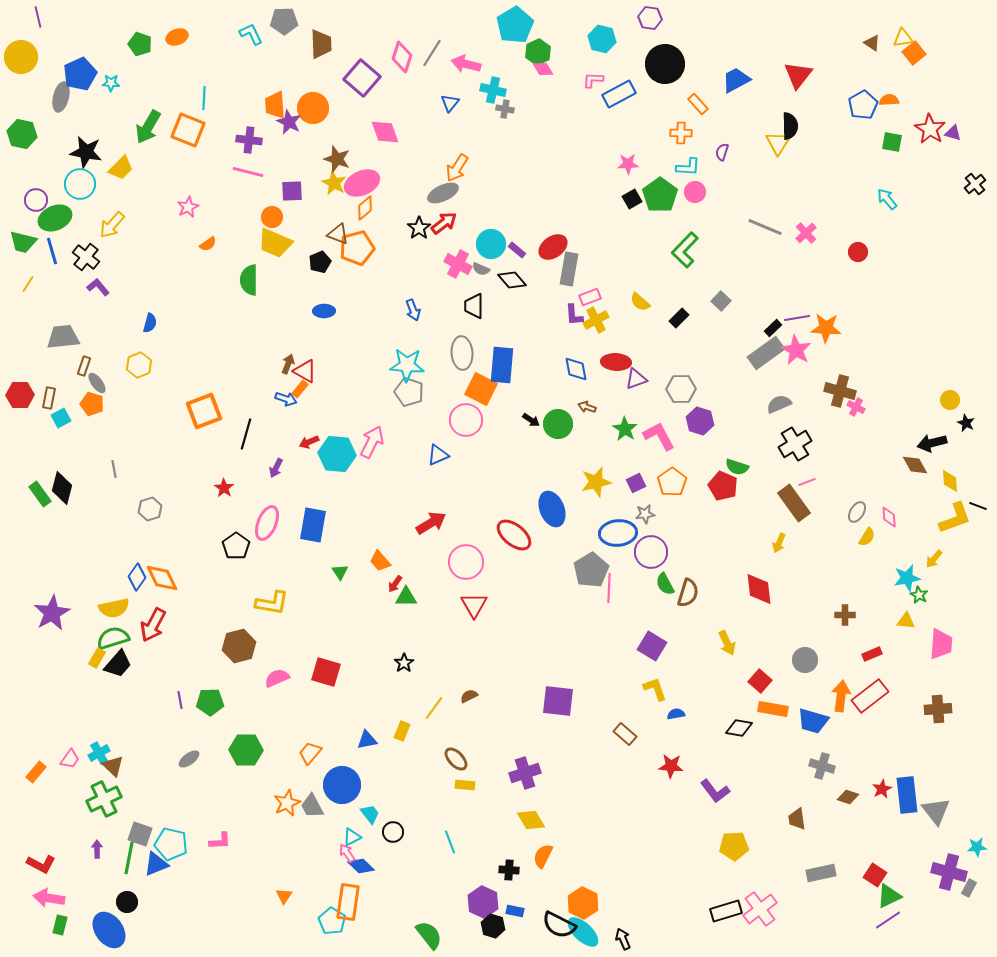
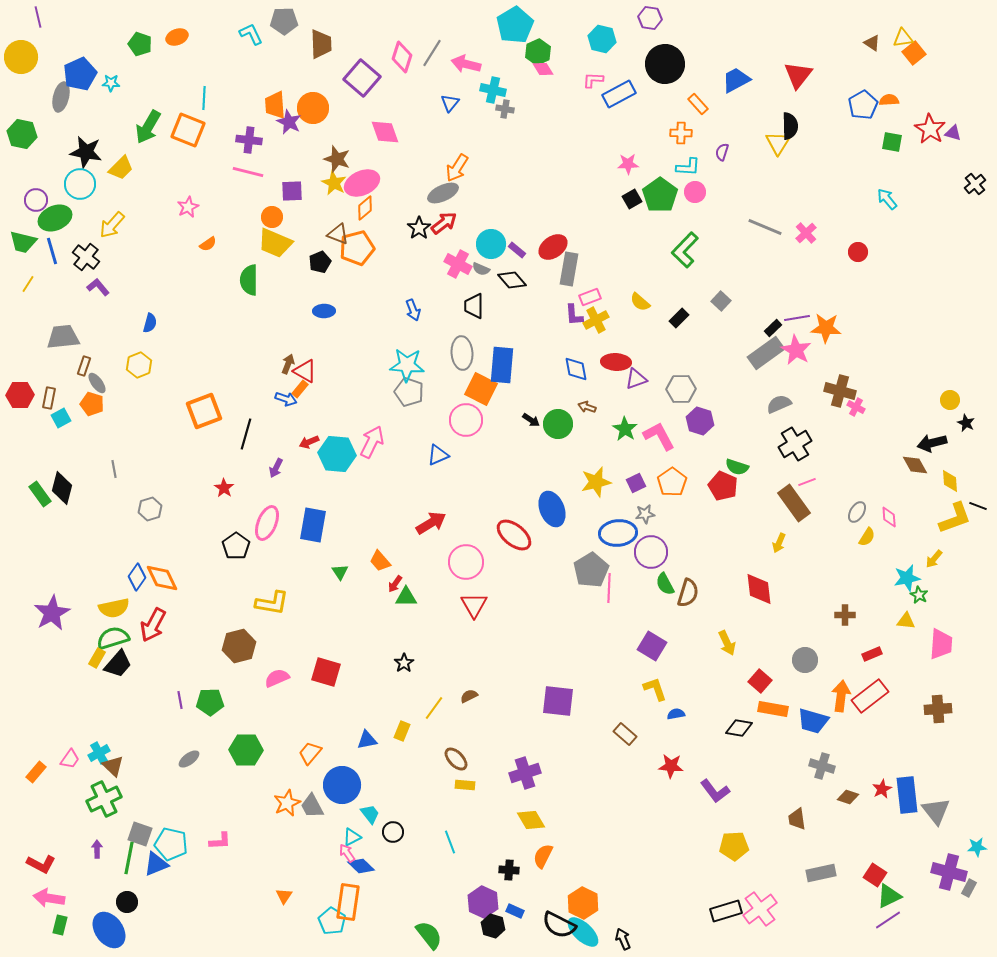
blue rectangle at (515, 911): rotated 12 degrees clockwise
